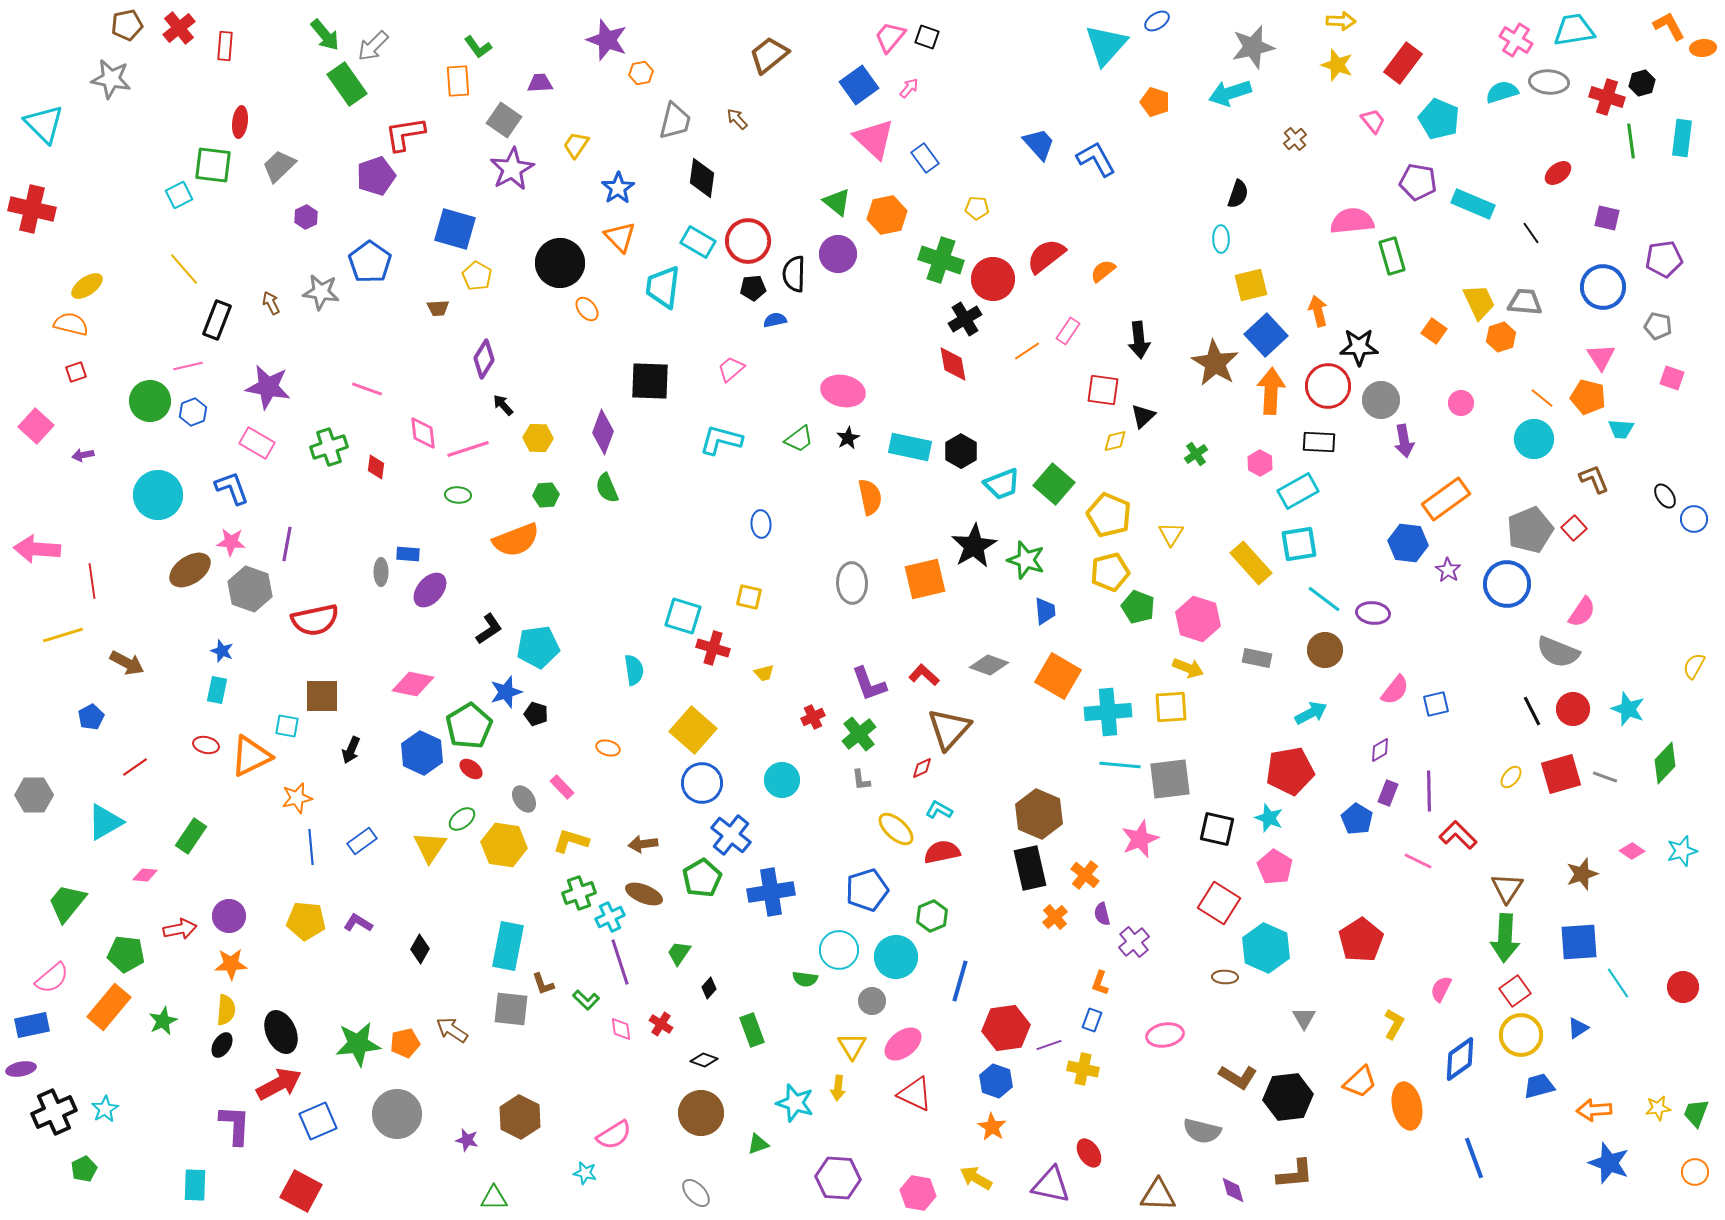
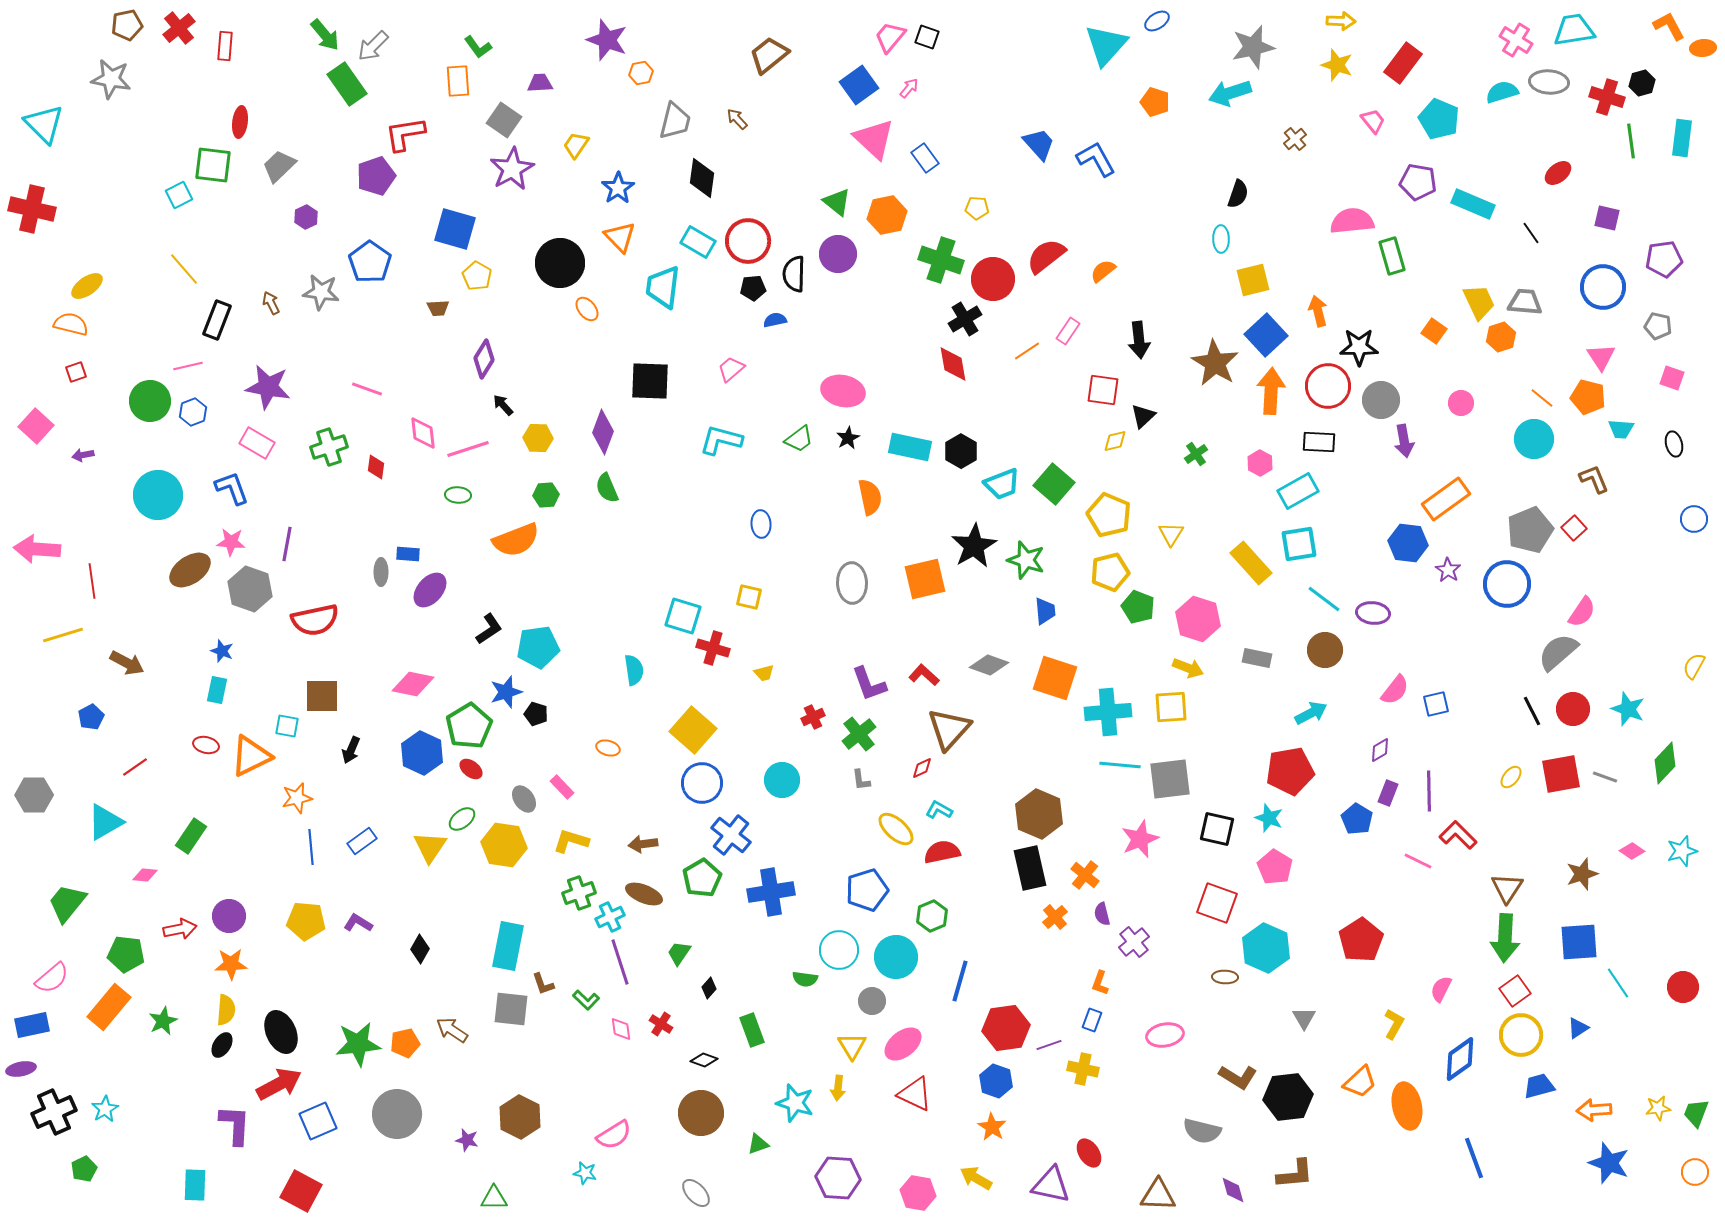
yellow square at (1251, 285): moved 2 px right, 5 px up
black ellipse at (1665, 496): moved 9 px right, 52 px up; rotated 20 degrees clockwise
gray semicircle at (1558, 652): rotated 117 degrees clockwise
orange square at (1058, 676): moved 3 px left, 2 px down; rotated 12 degrees counterclockwise
red square at (1561, 774): rotated 6 degrees clockwise
red square at (1219, 903): moved 2 px left; rotated 12 degrees counterclockwise
